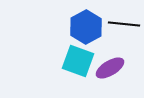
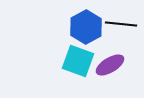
black line: moved 3 px left
purple ellipse: moved 3 px up
